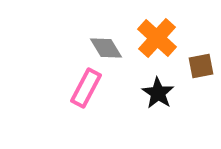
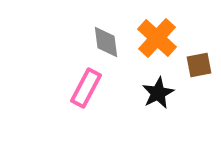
gray diamond: moved 6 px up; rotated 24 degrees clockwise
brown square: moved 2 px left, 1 px up
black star: rotated 12 degrees clockwise
